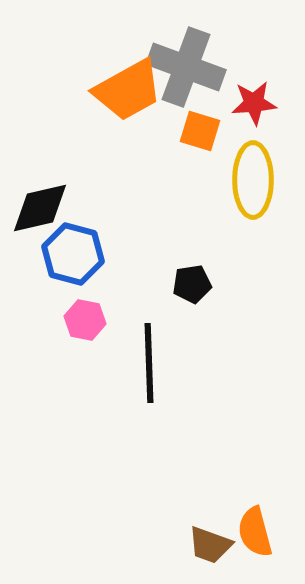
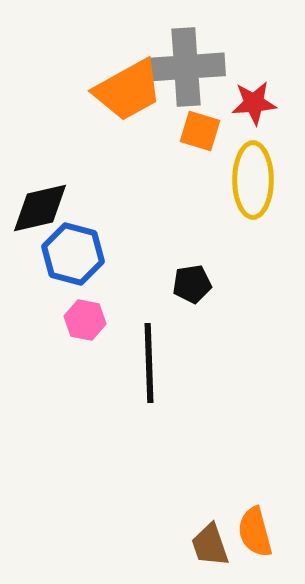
gray cross: rotated 24 degrees counterclockwise
brown trapezoid: rotated 51 degrees clockwise
